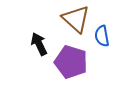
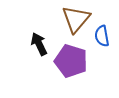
brown triangle: rotated 28 degrees clockwise
purple pentagon: moved 1 px up
